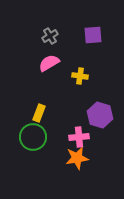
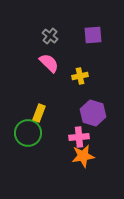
gray cross: rotated 21 degrees counterclockwise
pink semicircle: rotated 75 degrees clockwise
yellow cross: rotated 21 degrees counterclockwise
purple hexagon: moved 7 px left, 2 px up
green circle: moved 5 px left, 4 px up
orange star: moved 6 px right, 2 px up
